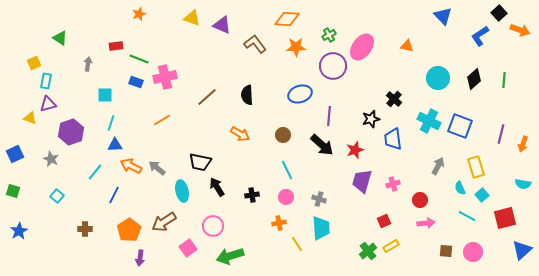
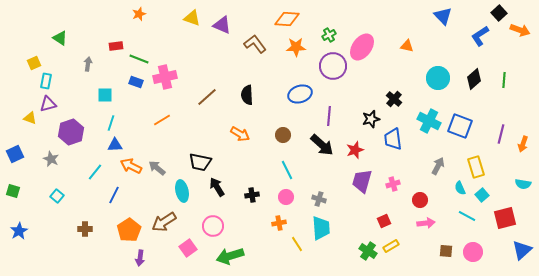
green cross at (368, 251): rotated 18 degrees counterclockwise
